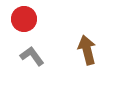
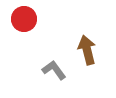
gray L-shape: moved 22 px right, 14 px down
